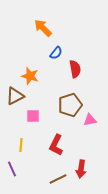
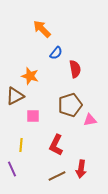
orange arrow: moved 1 px left, 1 px down
brown line: moved 1 px left, 3 px up
